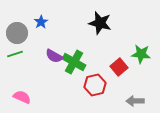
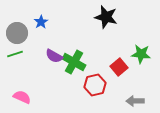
black star: moved 6 px right, 6 px up
